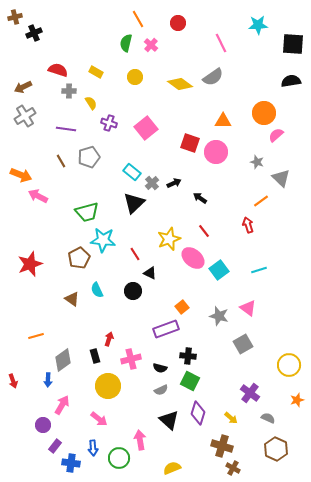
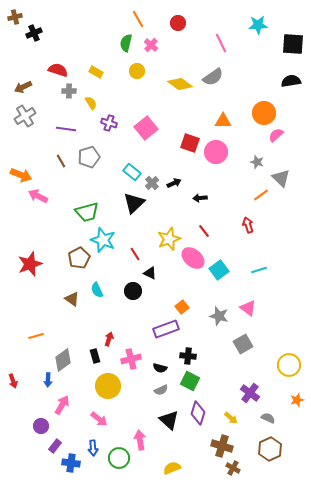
yellow circle at (135, 77): moved 2 px right, 6 px up
black arrow at (200, 198): rotated 40 degrees counterclockwise
orange line at (261, 201): moved 6 px up
cyan star at (103, 240): rotated 15 degrees clockwise
purple circle at (43, 425): moved 2 px left, 1 px down
brown hexagon at (276, 449): moved 6 px left; rotated 10 degrees clockwise
